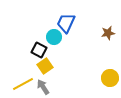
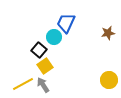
black square: rotated 14 degrees clockwise
yellow circle: moved 1 px left, 2 px down
gray arrow: moved 2 px up
